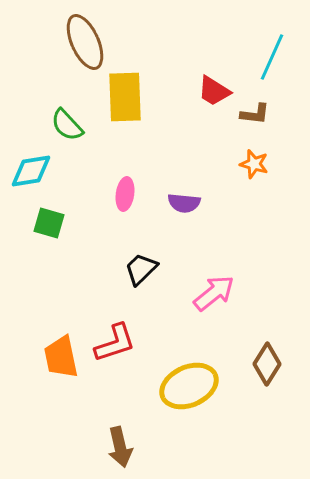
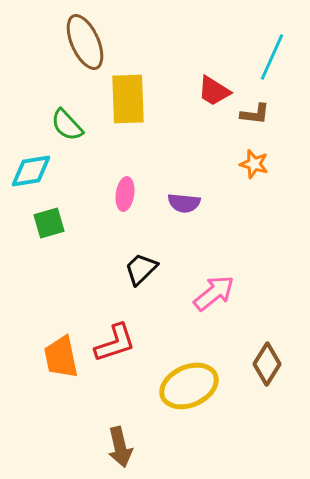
yellow rectangle: moved 3 px right, 2 px down
green square: rotated 32 degrees counterclockwise
